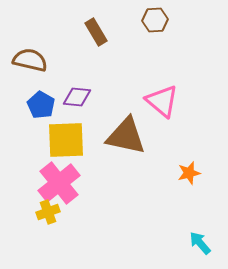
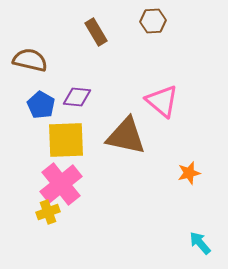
brown hexagon: moved 2 px left, 1 px down
pink cross: moved 2 px right, 1 px down
